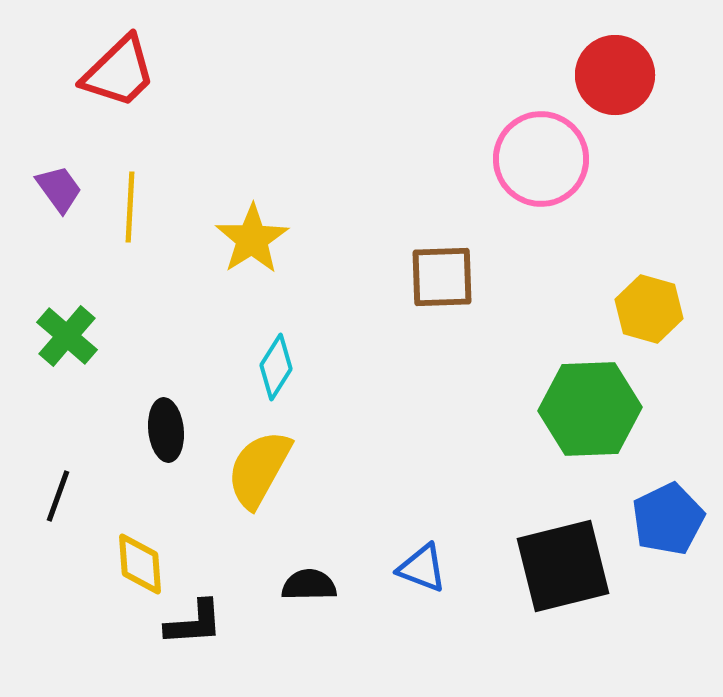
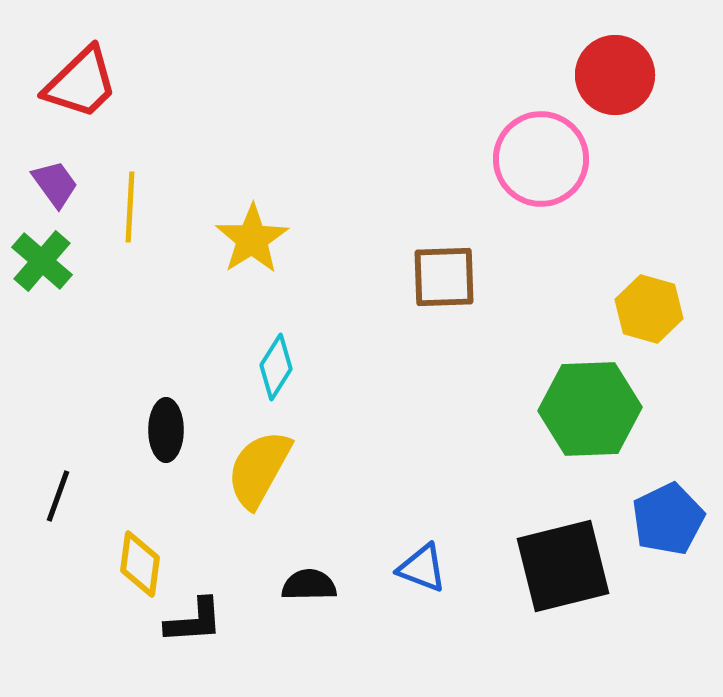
red trapezoid: moved 38 px left, 11 px down
purple trapezoid: moved 4 px left, 5 px up
brown square: moved 2 px right
green cross: moved 25 px left, 75 px up
black ellipse: rotated 6 degrees clockwise
yellow diamond: rotated 12 degrees clockwise
black L-shape: moved 2 px up
